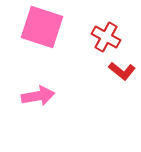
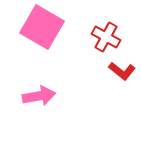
pink square: rotated 12 degrees clockwise
pink arrow: moved 1 px right
